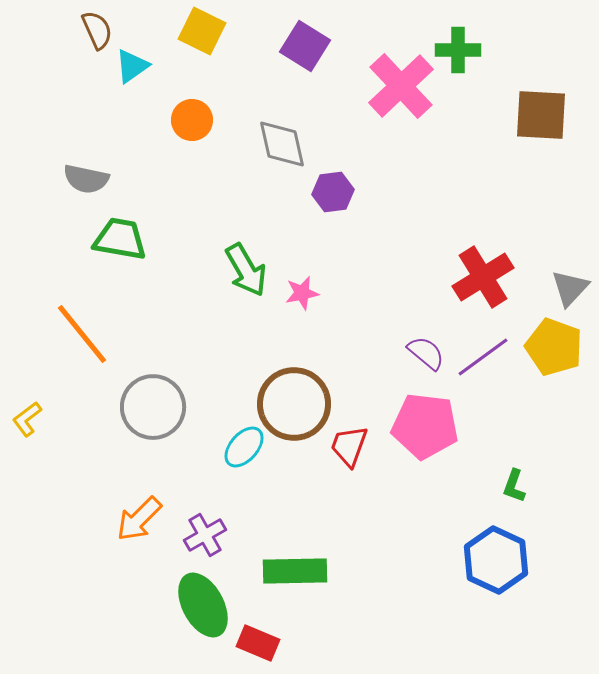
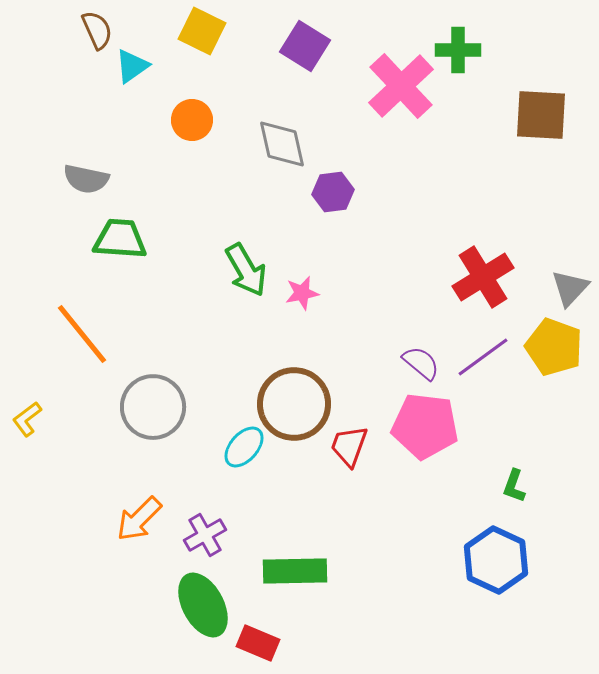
green trapezoid: rotated 6 degrees counterclockwise
purple semicircle: moved 5 px left, 10 px down
